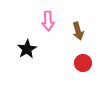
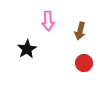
brown arrow: moved 2 px right; rotated 30 degrees clockwise
red circle: moved 1 px right
